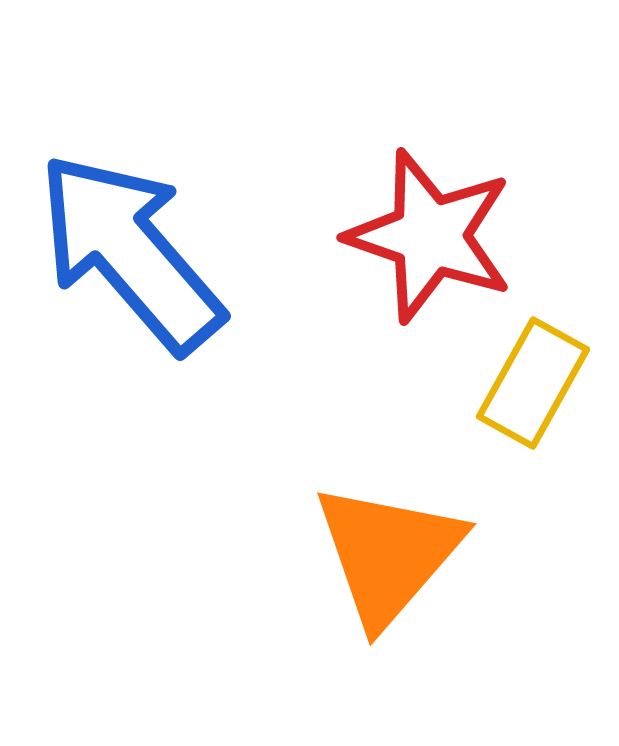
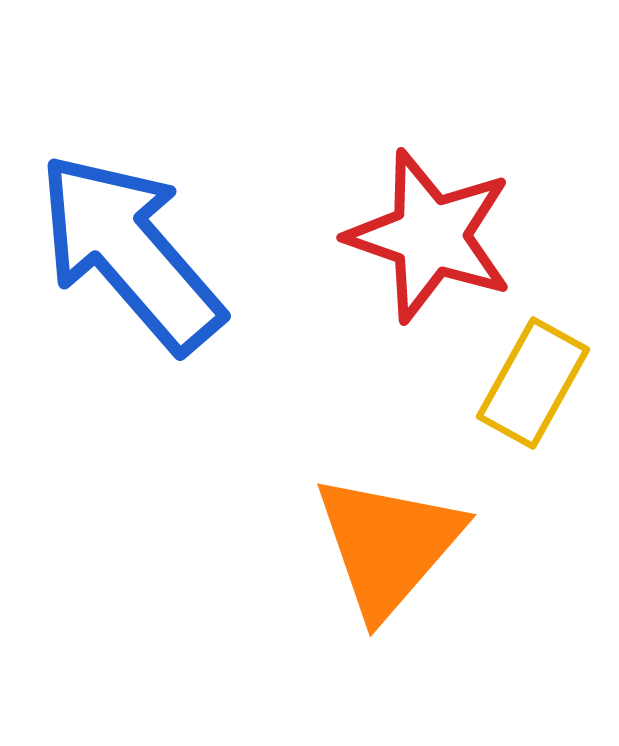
orange triangle: moved 9 px up
